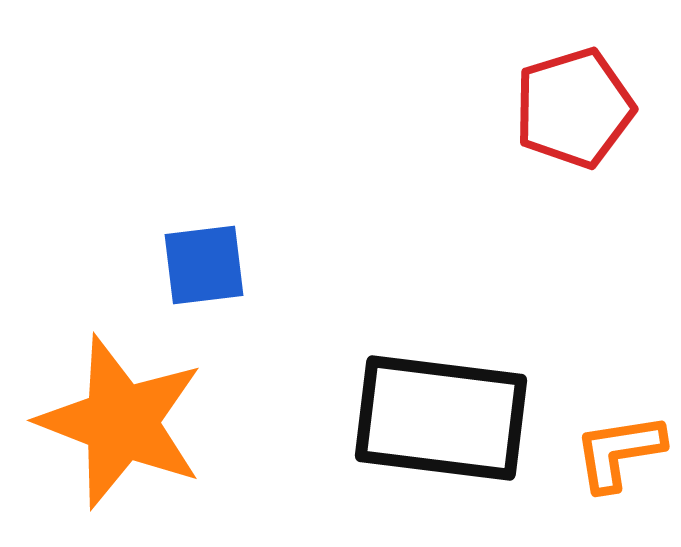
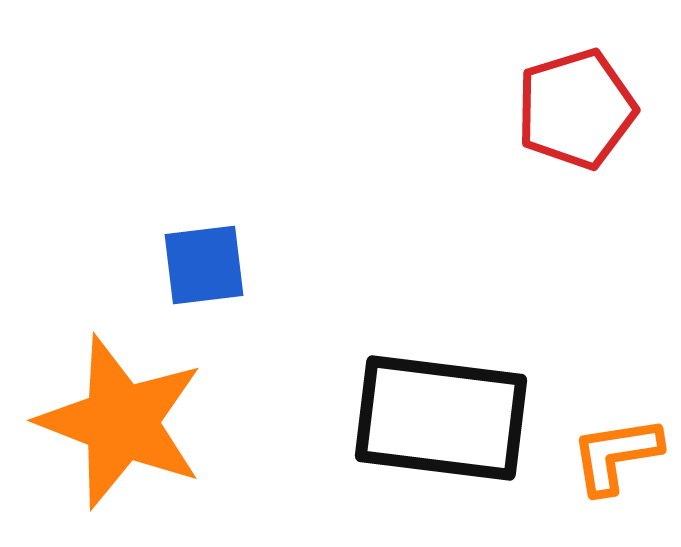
red pentagon: moved 2 px right, 1 px down
orange L-shape: moved 3 px left, 3 px down
